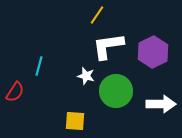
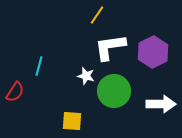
white L-shape: moved 2 px right, 1 px down
green circle: moved 2 px left
yellow square: moved 3 px left
